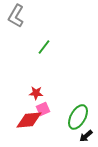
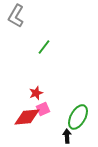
red star: rotated 24 degrees counterclockwise
red diamond: moved 2 px left, 3 px up
black arrow: moved 19 px left; rotated 128 degrees clockwise
